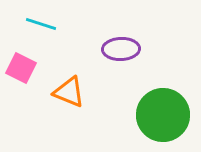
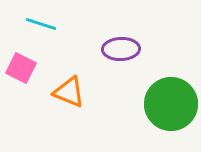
green circle: moved 8 px right, 11 px up
